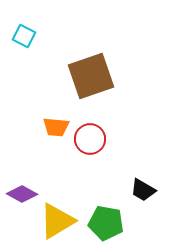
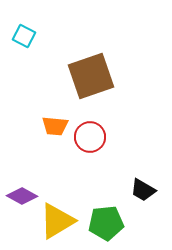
orange trapezoid: moved 1 px left, 1 px up
red circle: moved 2 px up
purple diamond: moved 2 px down
green pentagon: rotated 16 degrees counterclockwise
